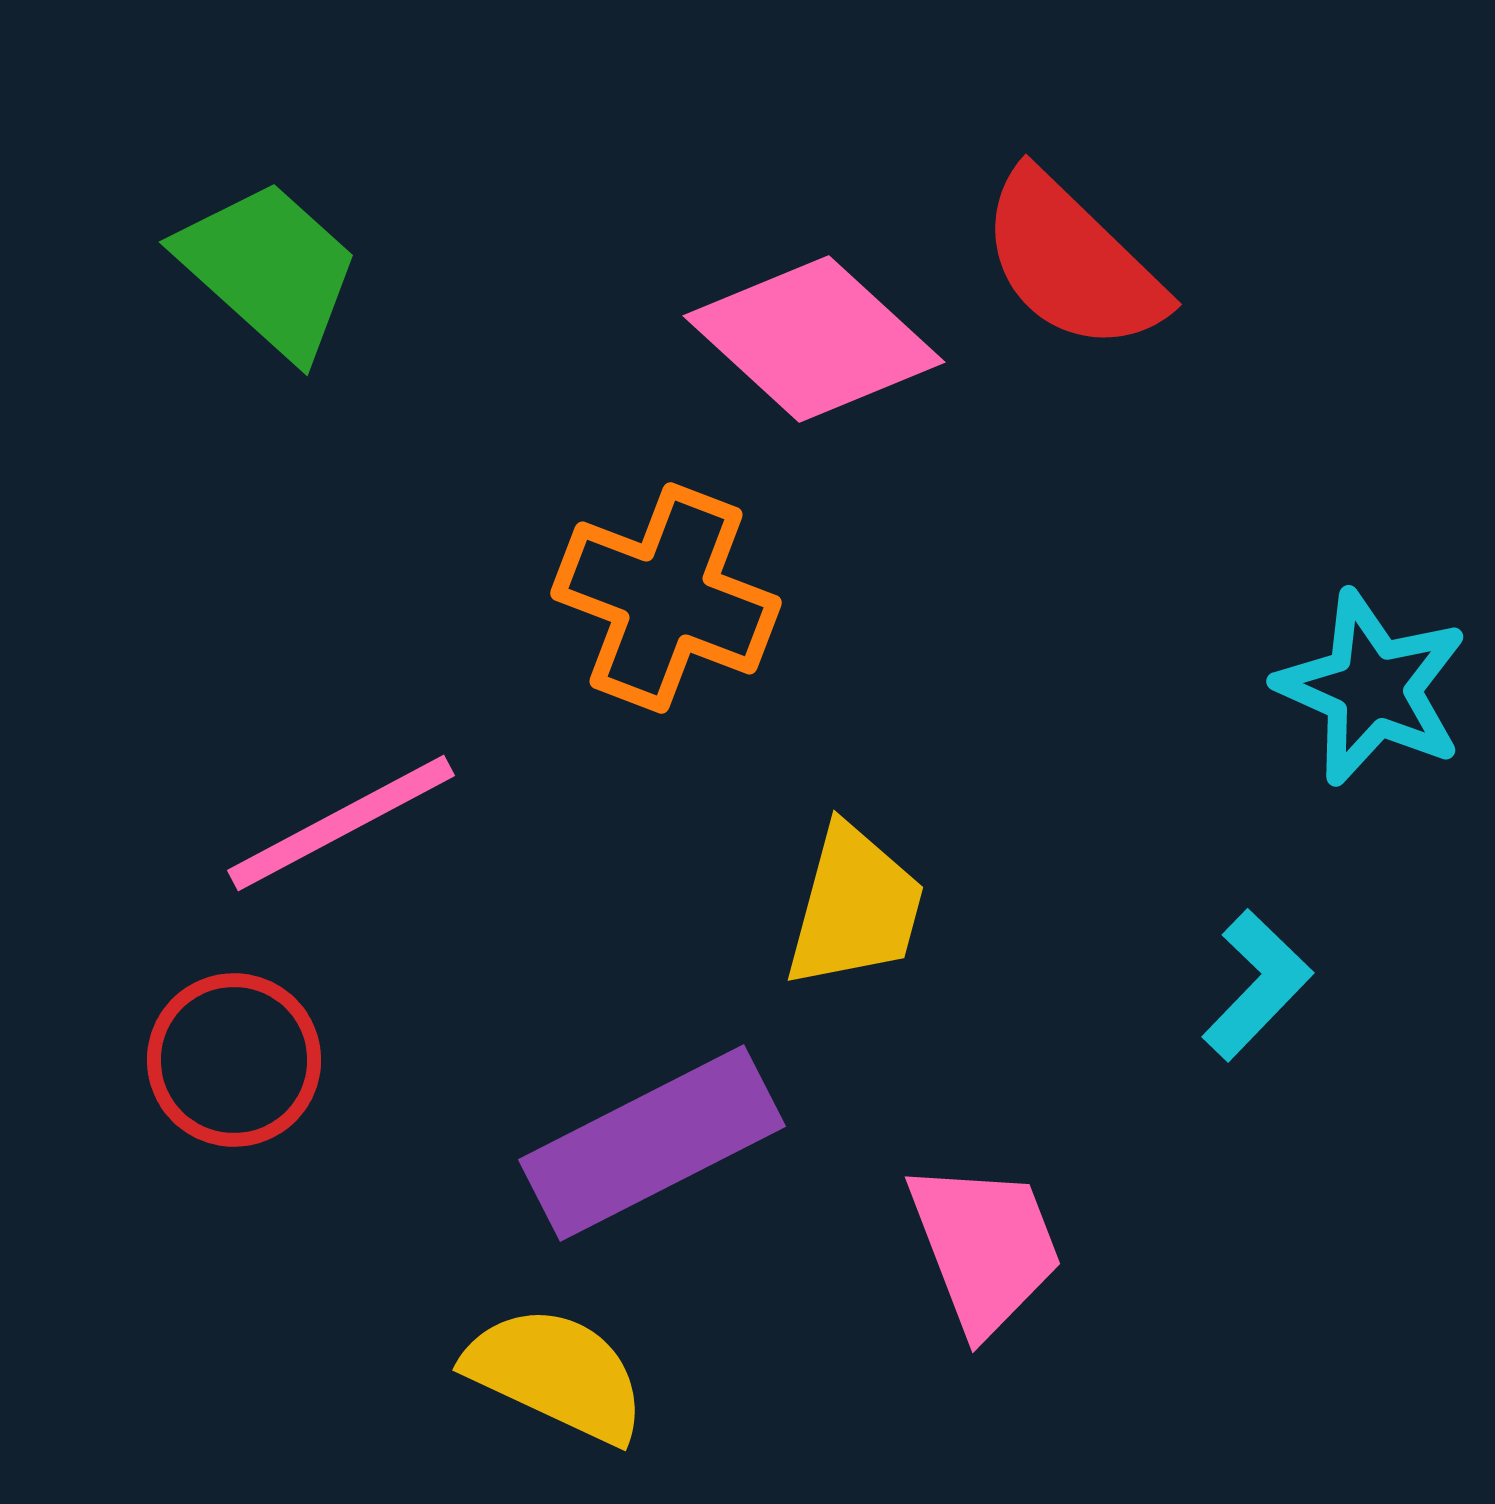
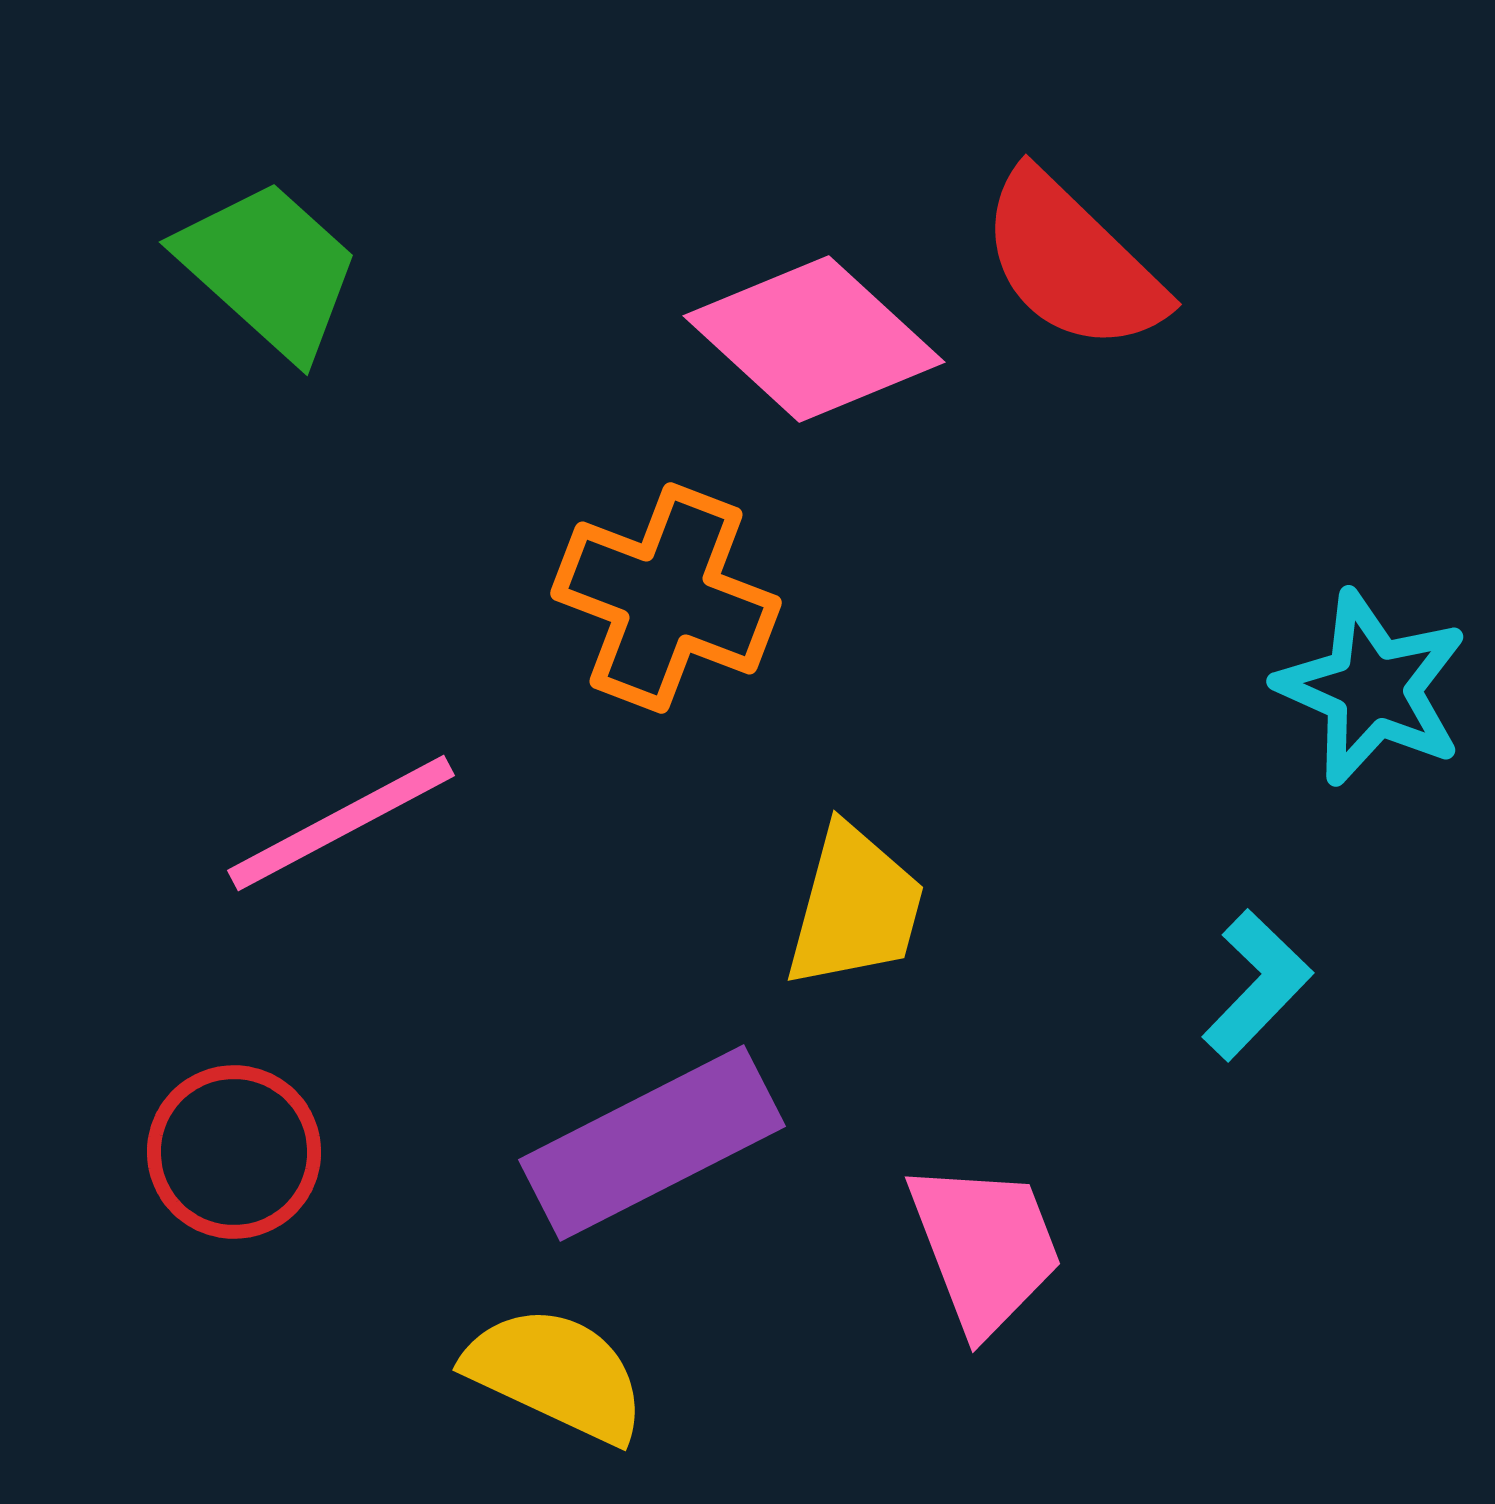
red circle: moved 92 px down
